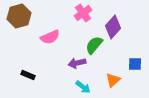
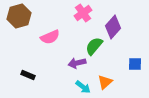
green semicircle: moved 1 px down
orange triangle: moved 8 px left, 2 px down
